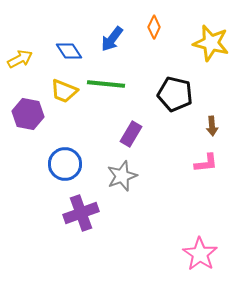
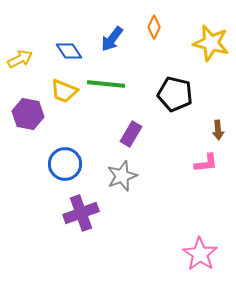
brown arrow: moved 6 px right, 4 px down
